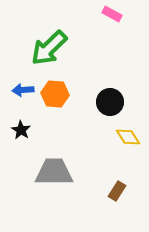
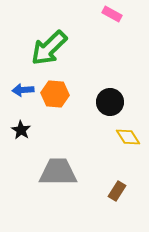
gray trapezoid: moved 4 px right
